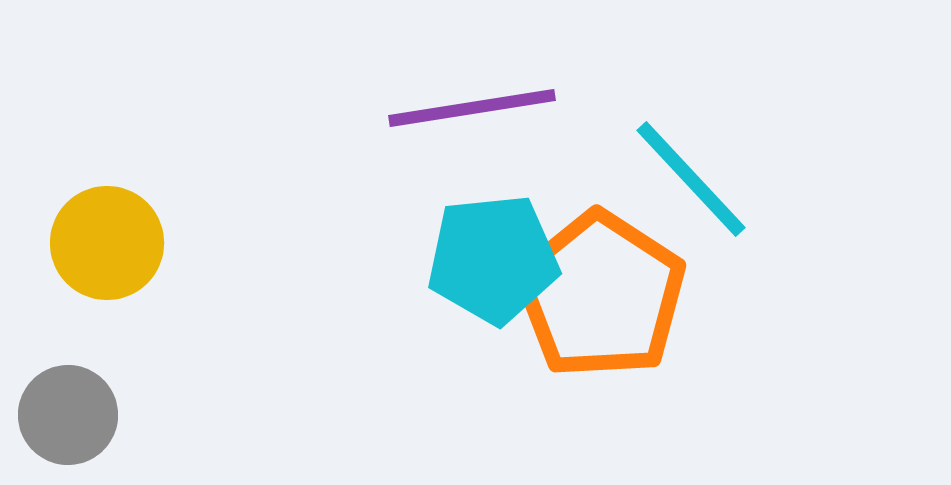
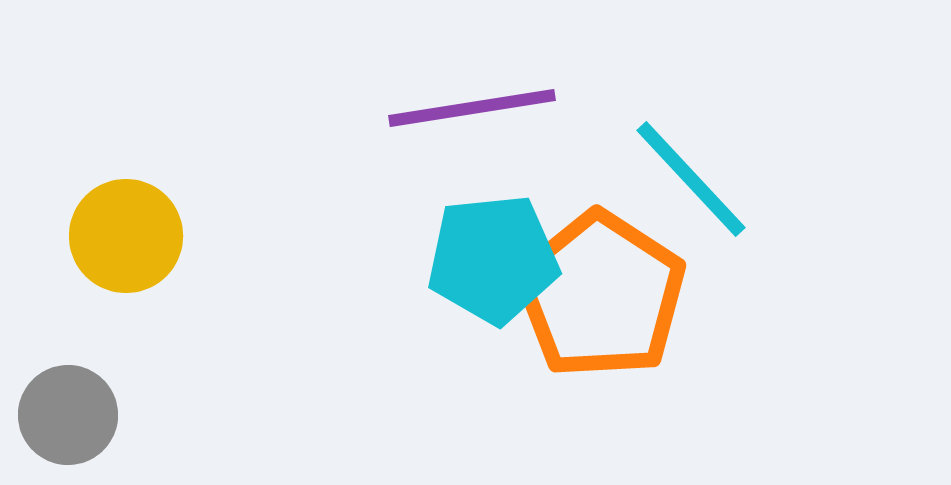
yellow circle: moved 19 px right, 7 px up
